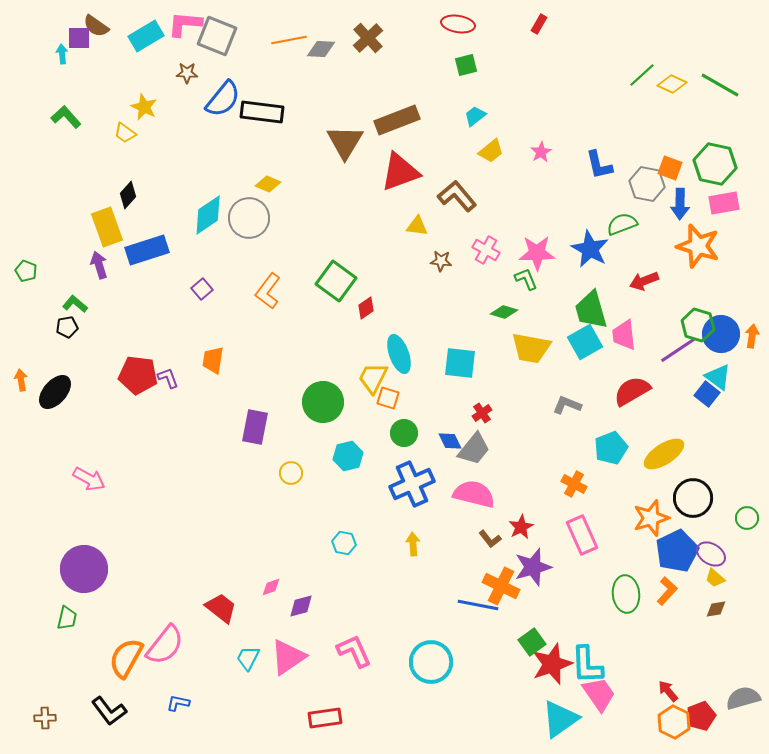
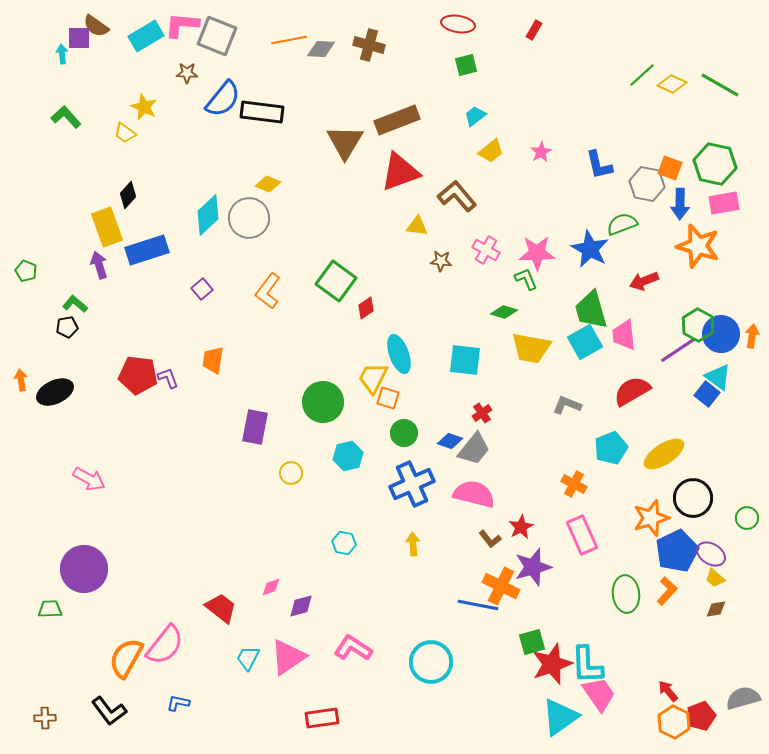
pink L-shape at (185, 24): moved 3 px left, 1 px down
red rectangle at (539, 24): moved 5 px left, 6 px down
brown cross at (368, 38): moved 1 px right, 7 px down; rotated 32 degrees counterclockwise
cyan diamond at (208, 215): rotated 9 degrees counterclockwise
green hexagon at (698, 325): rotated 12 degrees clockwise
cyan square at (460, 363): moved 5 px right, 3 px up
black ellipse at (55, 392): rotated 24 degrees clockwise
blue diamond at (450, 441): rotated 45 degrees counterclockwise
green trapezoid at (67, 618): moved 17 px left, 9 px up; rotated 105 degrees counterclockwise
green square at (532, 642): rotated 20 degrees clockwise
pink L-shape at (354, 651): moved 1 px left, 3 px up; rotated 33 degrees counterclockwise
red rectangle at (325, 718): moved 3 px left
cyan triangle at (560, 719): moved 2 px up
